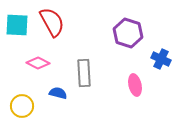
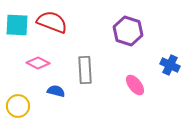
red semicircle: rotated 40 degrees counterclockwise
purple hexagon: moved 2 px up
blue cross: moved 9 px right, 6 px down
gray rectangle: moved 1 px right, 3 px up
pink ellipse: rotated 25 degrees counterclockwise
blue semicircle: moved 2 px left, 2 px up
yellow circle: moved 4 px left
